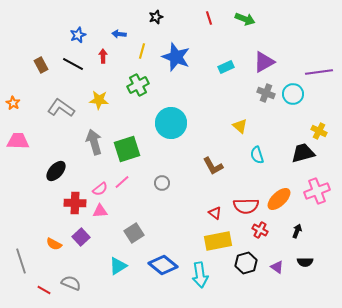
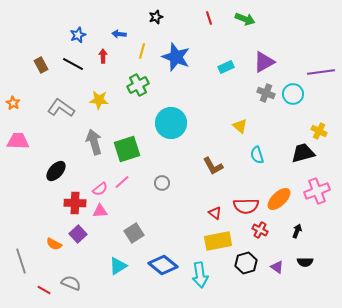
purple line at (319, 72): moved 2 px right
purple square at (81, 237): moved 3 px left, 3 px up
